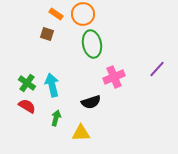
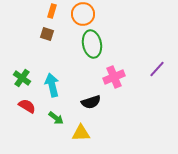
orange rectangle: moved 4 px left, 3 px up; rotated 72 degrees clockwise
green cross: moved 5 px left, 5 px up
green arrow: rotated 112 degrees clockwise
